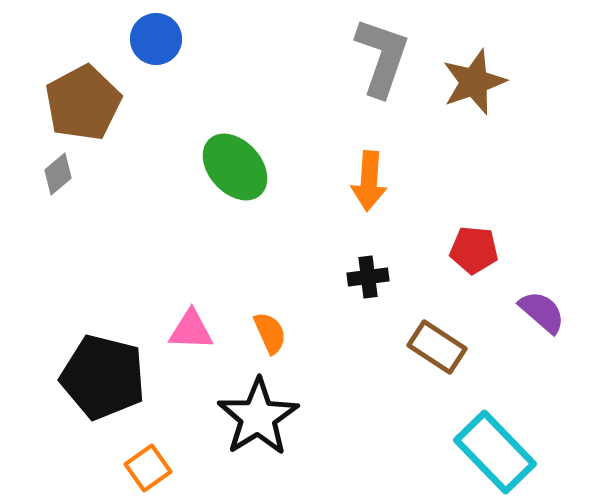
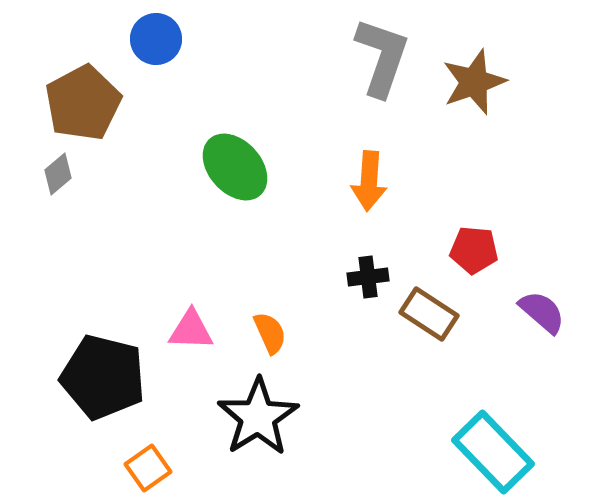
brown rectangle: moved 8 px left, 33 px up
cyan rectangle: moved 2 px left
